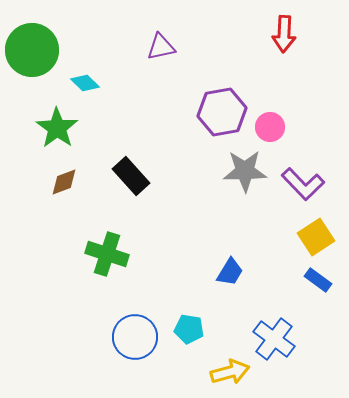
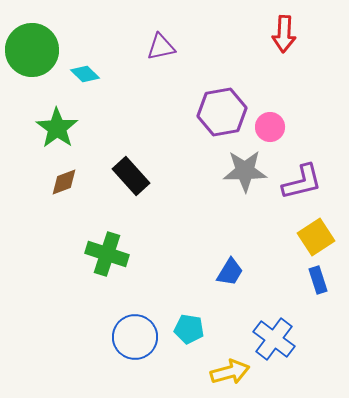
cyan diamond: moved 9 px up
purple L-shape: moved 1 px left, 2 px up; rotated 60 degrees counterclockwise
blue rectangle: rotated 36 degrees clockwise
